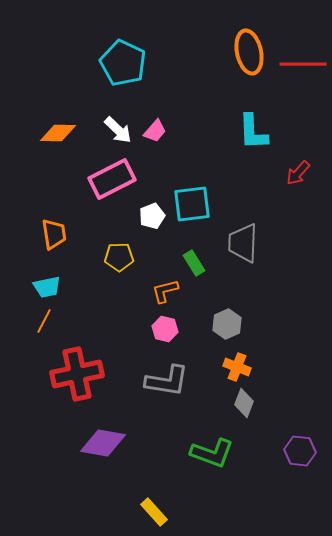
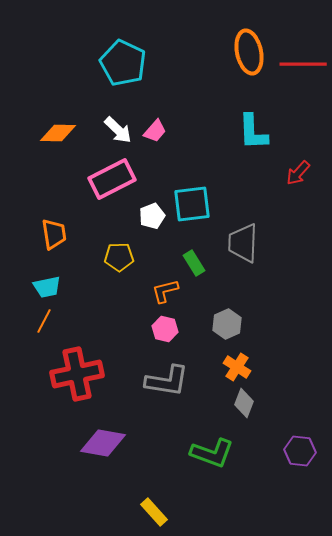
orange cross: rotated 12 degrees clockwise
